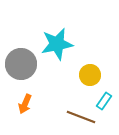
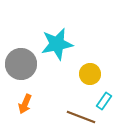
yellow circle: moved 1 px up
